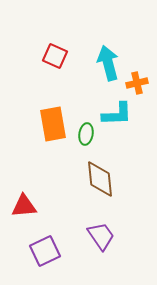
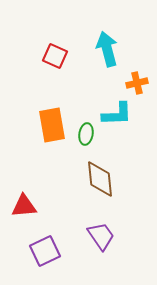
cyan arrow: moved 1 px left, 14 px up
orange rectangle: moved 1 px left, 1 px down
